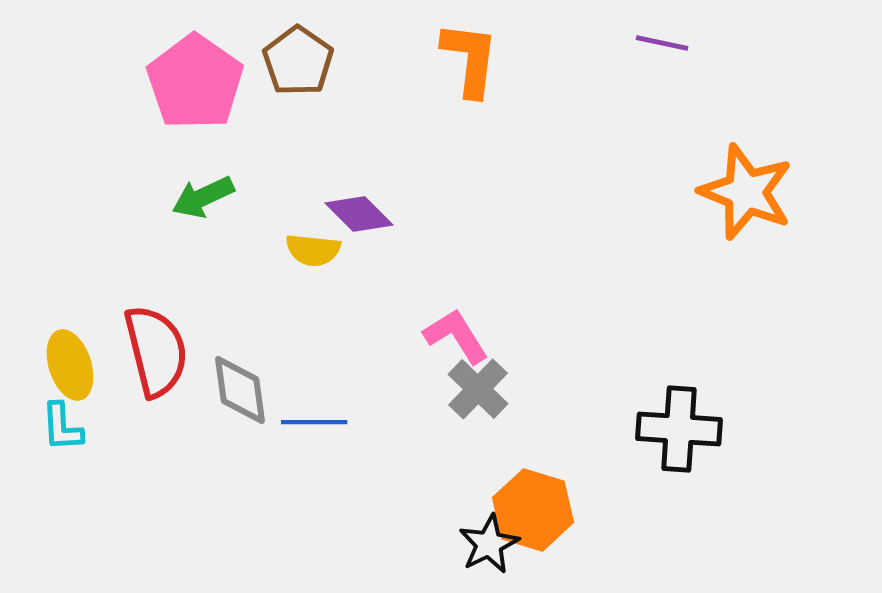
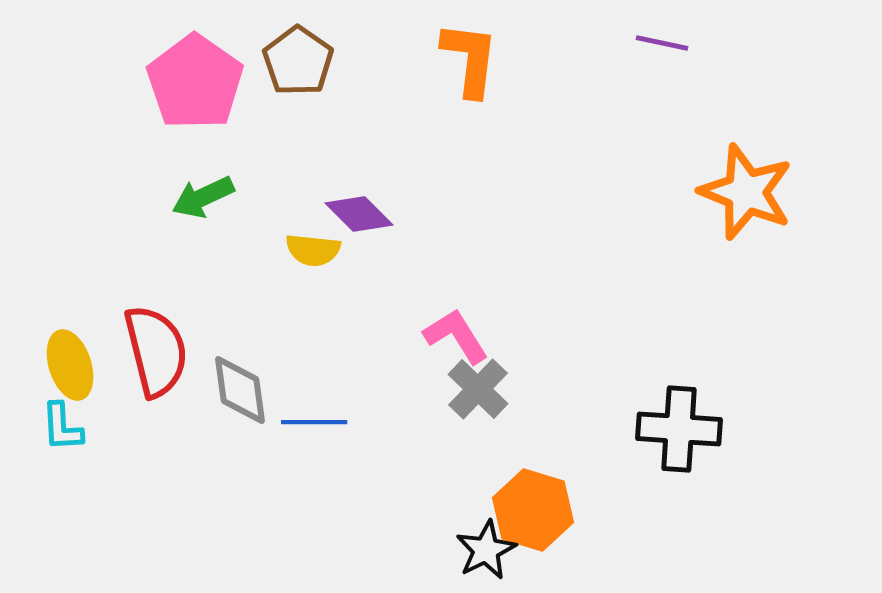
black star: moved 3 px left, 6 px down
